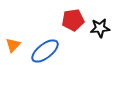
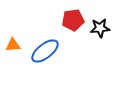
orange triangle: rotated 42 degrees clockwise
